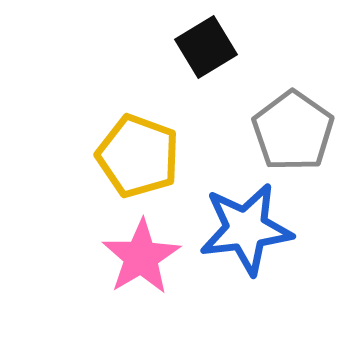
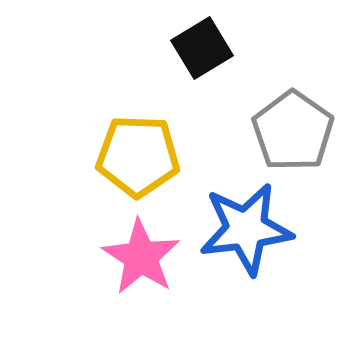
black square: moved 4 px left, 1 px down
yellow pentagon: rotated 18 degrees counterclockwise
pink star: rotated 8 degrees counterclockwise
